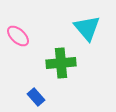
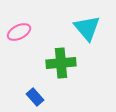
pink ellipse: moved 1 px right, 4 px up; rotated 70 degrees counterclockwise
blue rectangle: moved 1 px left
